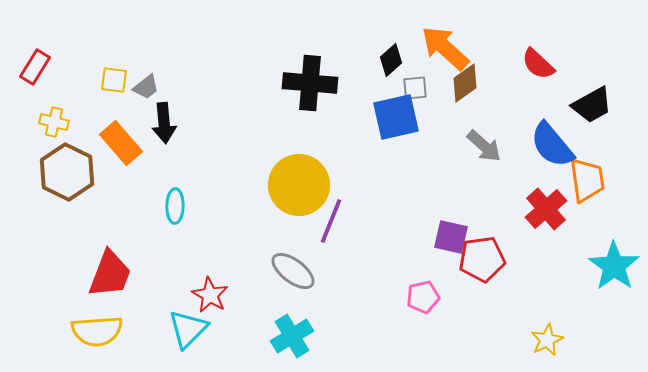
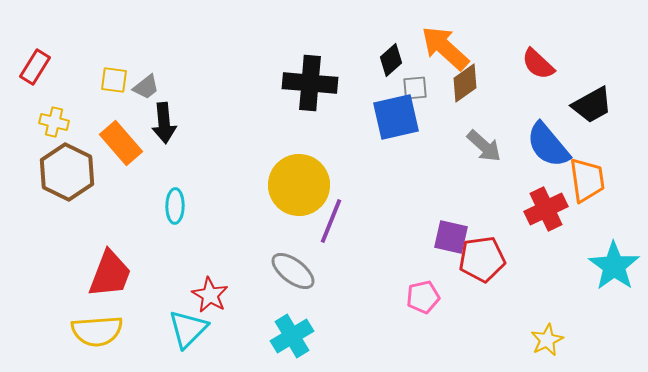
blue semicircle: moved 4 px left
red cross: rotated 15 degrees clockwise
